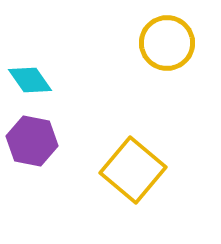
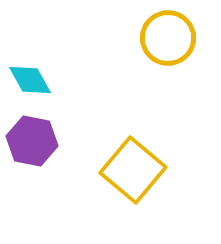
yellow circle: moved 1 px right, 5 px up
cyan diamond: rotated 6 degrees clockwise
